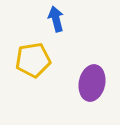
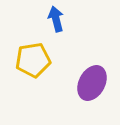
purple ellipse: rotated 16 degrees clockwise
